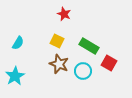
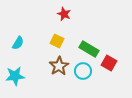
green rectangle: moved 3 px down
brown star: moved 2 px down; rotated 18 degrees clockwise
cyan star: rotated 24 degrees clockwise
